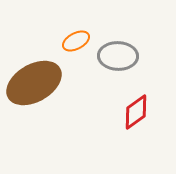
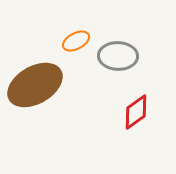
brown ellipse: moved 1 px right, 2 px down
